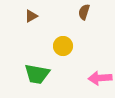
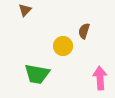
brown semicircle: moved 19 px down
brown triangle: moved 6 px left, 6 px up; rotated 16 degrees counterclockwise
pink arrow: rotated 90 degrees clockwise
